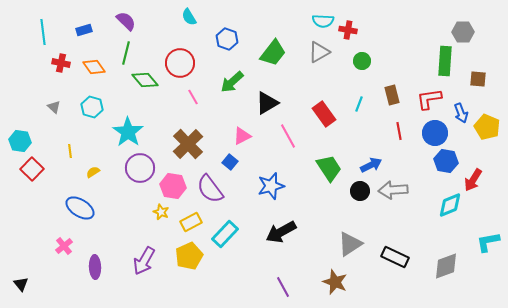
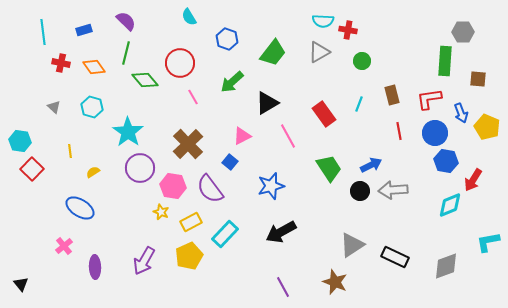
gray triangle at (350, 244): moved 2 px right, 1 px down
